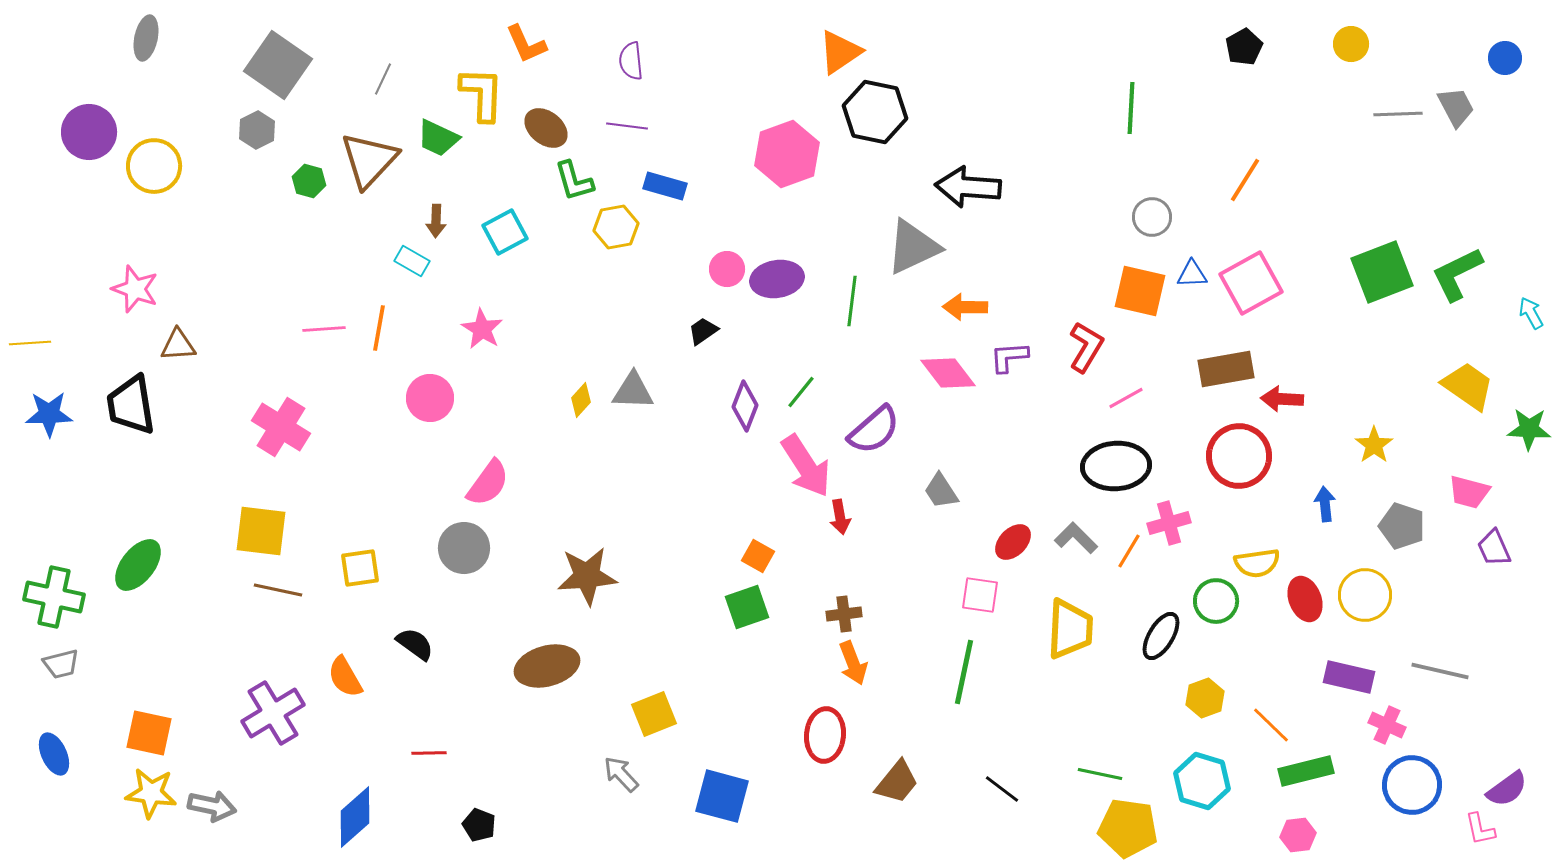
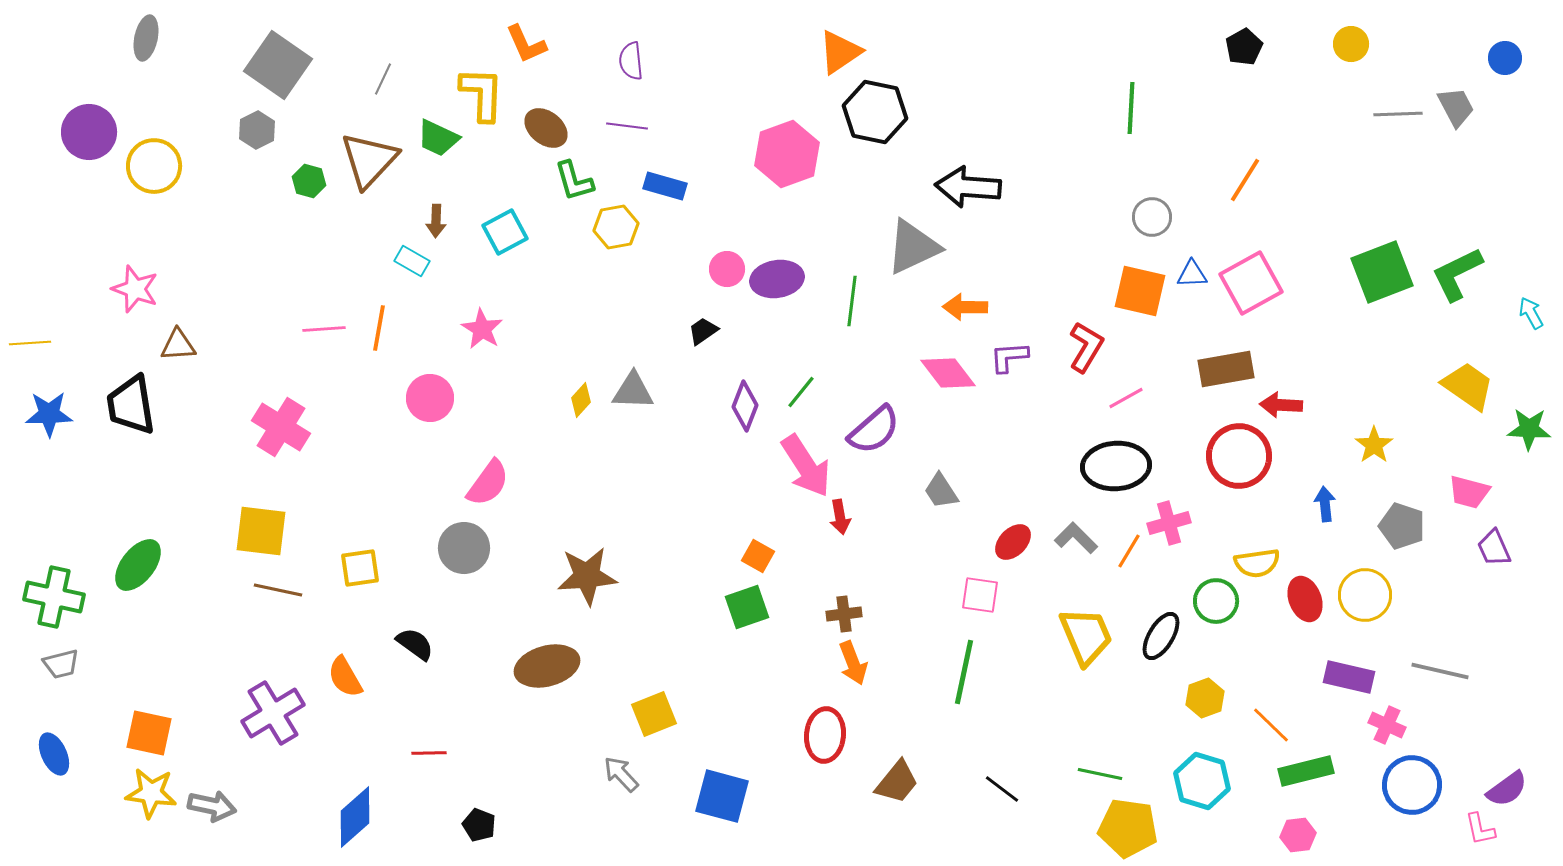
red arrow at (1282, 399): moved 1 px left, 6 px down
yellow trapezoid at (1070, 629): moved 16 px right, 7 px down; rotated 26 degrees counterclockwise
